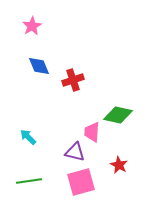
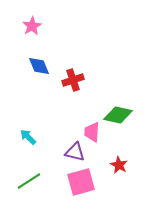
green line: rotated 25 degrees counterclockwise
